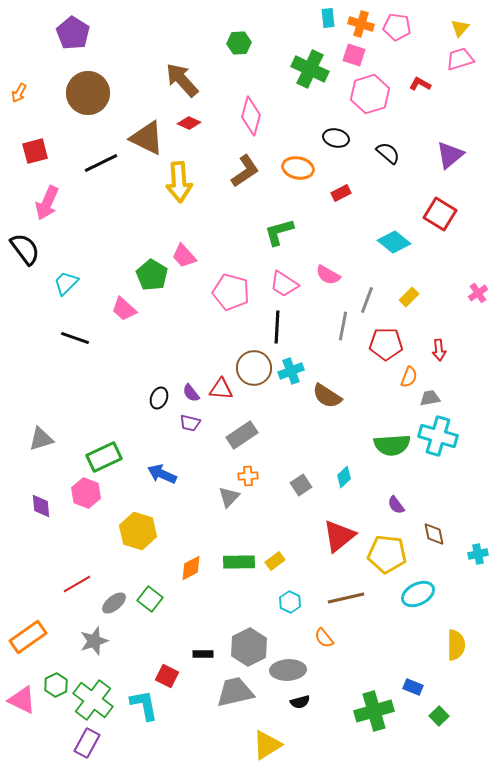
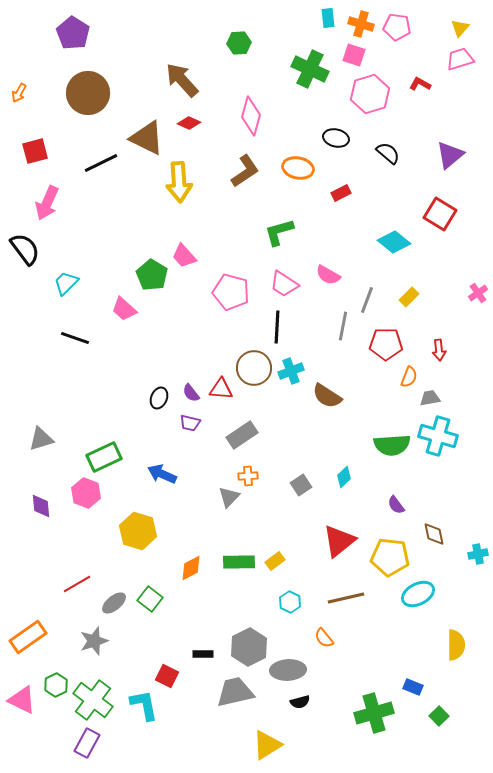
red triangle at (339, 536): moved 5 px down
yellow pentagon at (387, 554): moved 3 px right, 3 px down
green cross at (374, 711): moved 2 px down
